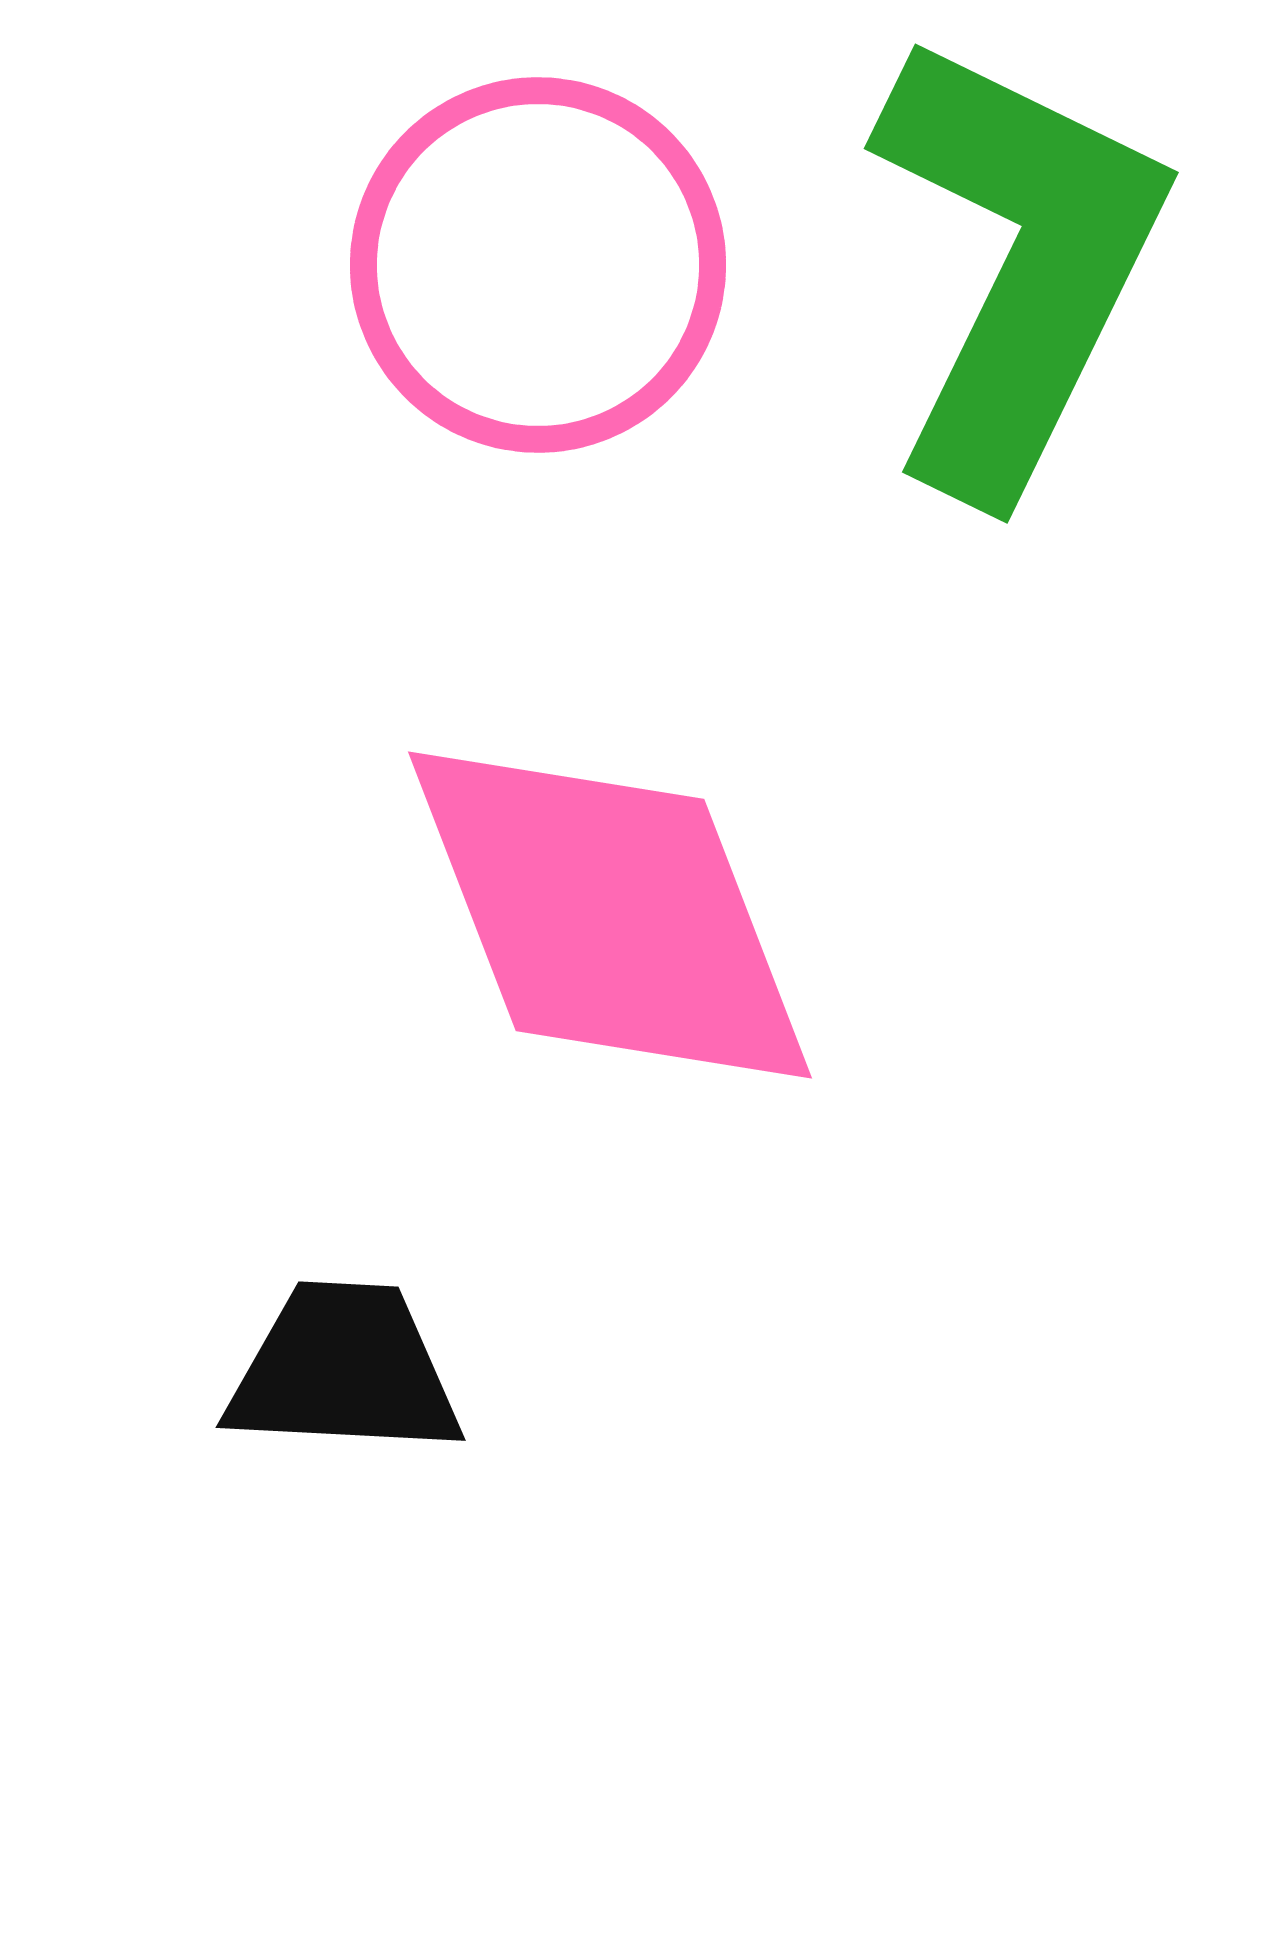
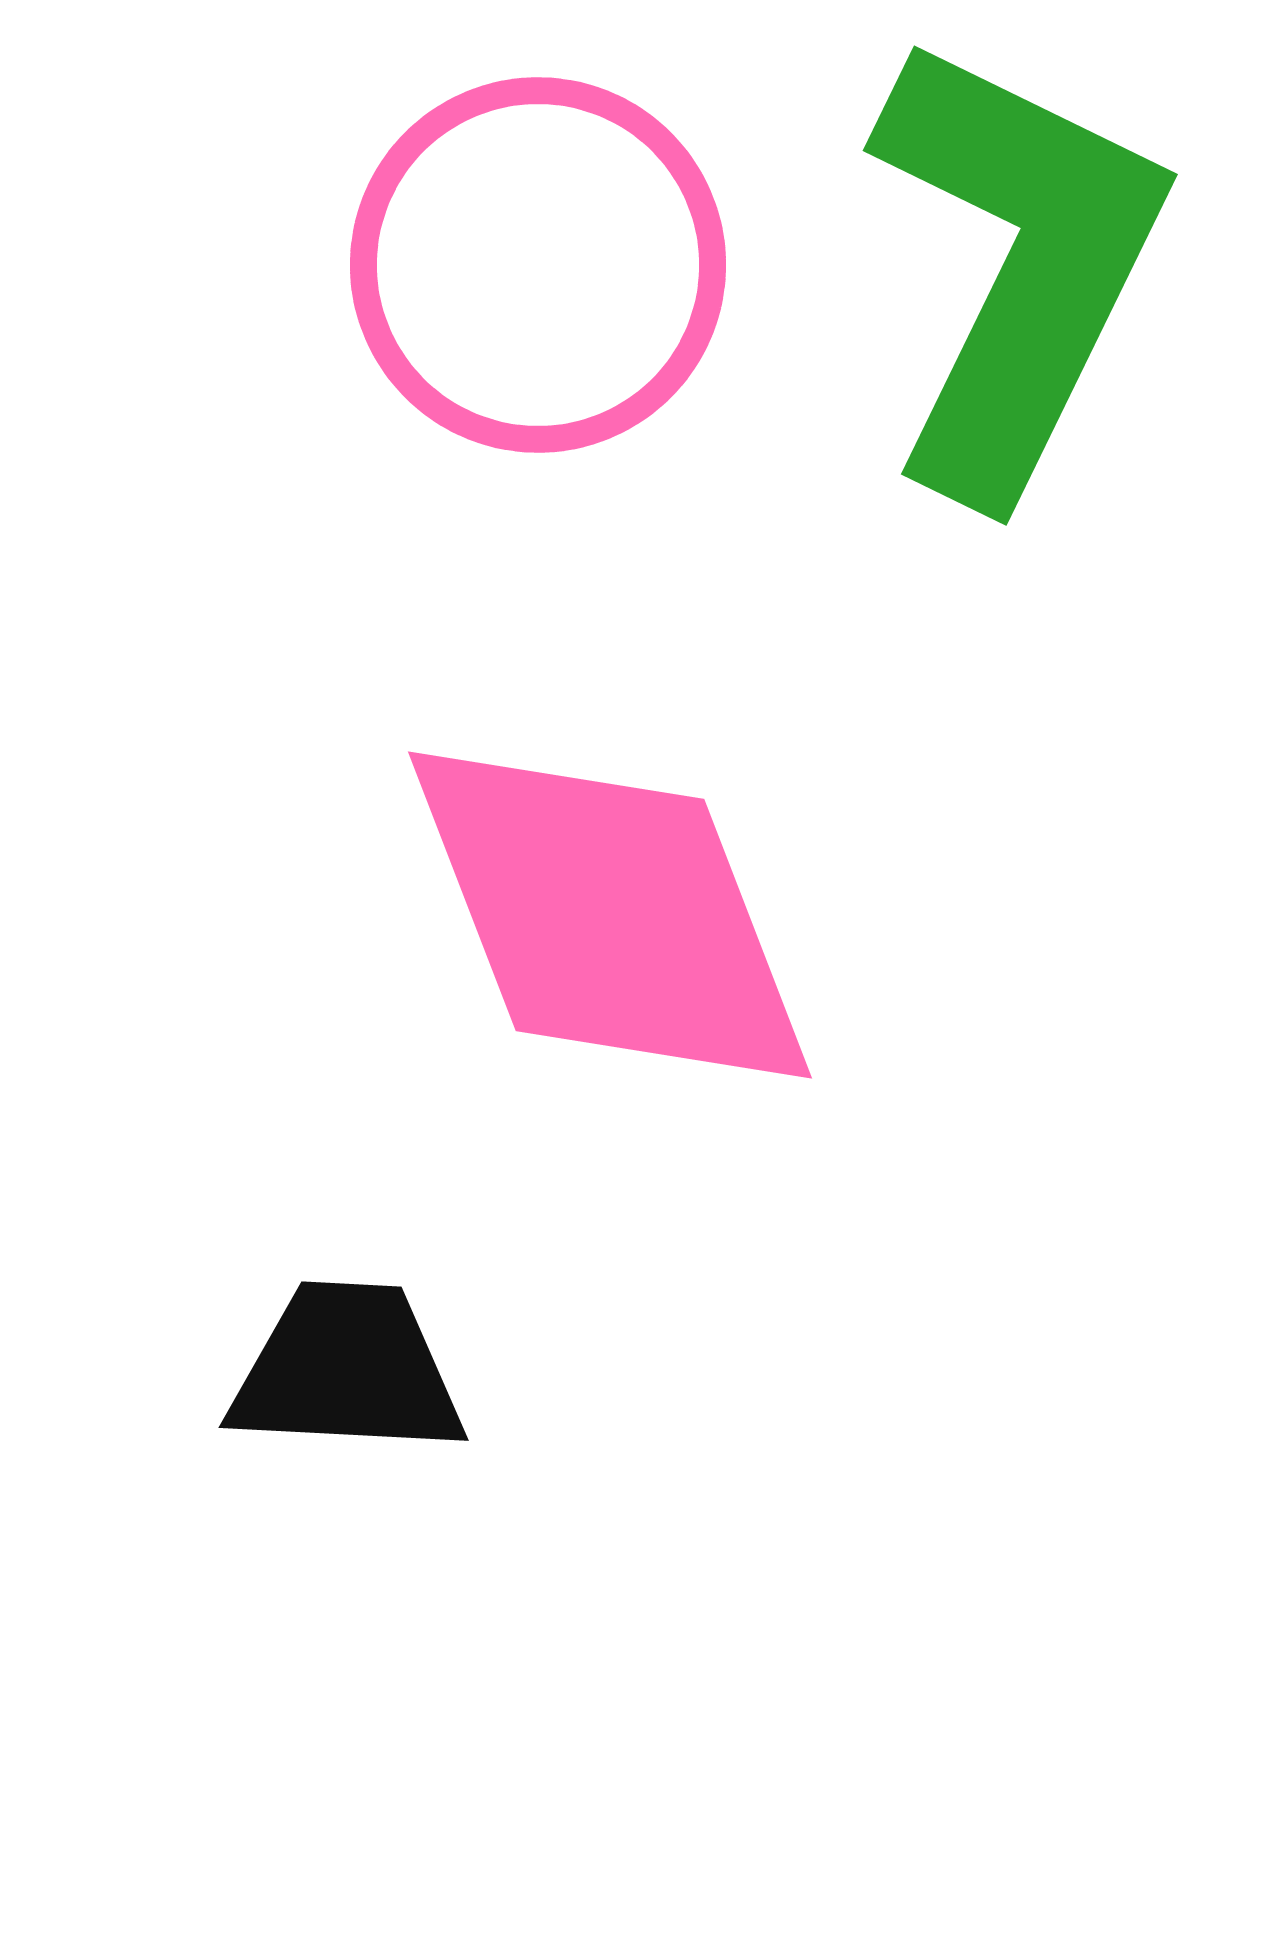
green L-shape: moved 1 px left, 2 px down
black trapezoid: moved 3 px right
